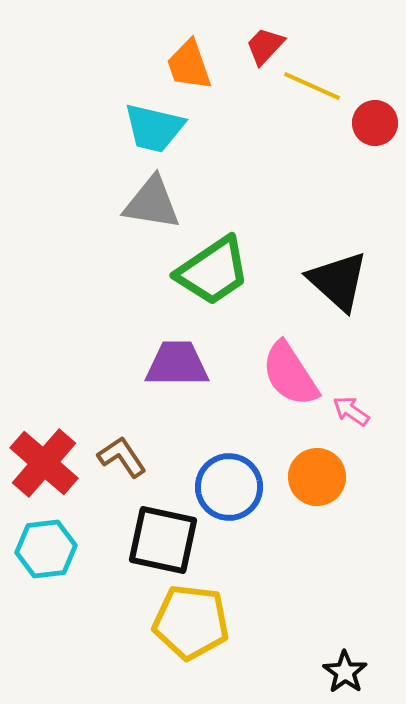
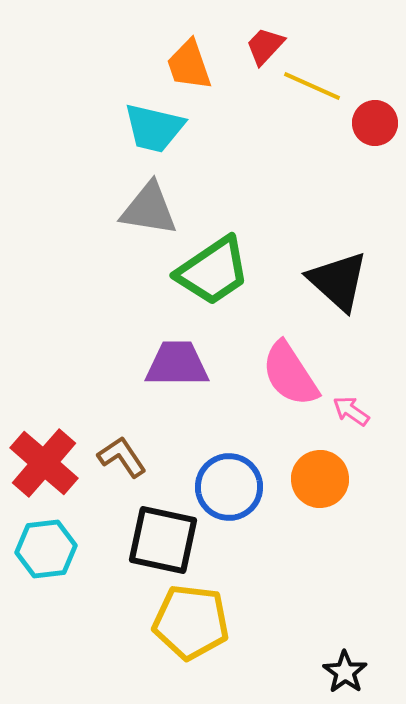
gray triangle: moved 3 px left, 6 px down
orange circle: moved 3 px right, 2 px down
